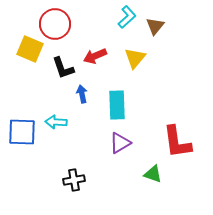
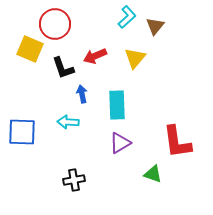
cyan arrow: moved 12 px right
